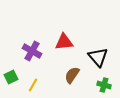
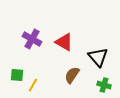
red triangle: rotated 36 degrees clockwise
purple cross: moved 12 px up
green square: moved 6 px right, 2 px up; rotated 32 degrees clockwise
